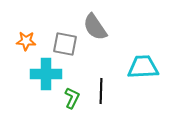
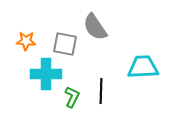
green L-shape: moved 1 px up
